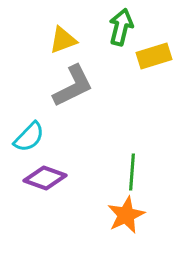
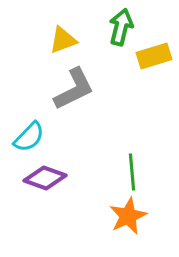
gray L-shape: moved 1 px right, 3 px down
green line: rotated 9 degrees counterclockwise
orange star: moved 2 px right, 1 px down
